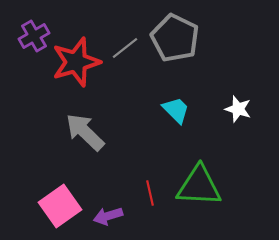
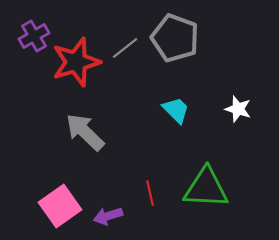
gray pentagon: rotated 6 degrees counterclockwise
green triangle: moved 7 px right, 2 px down
